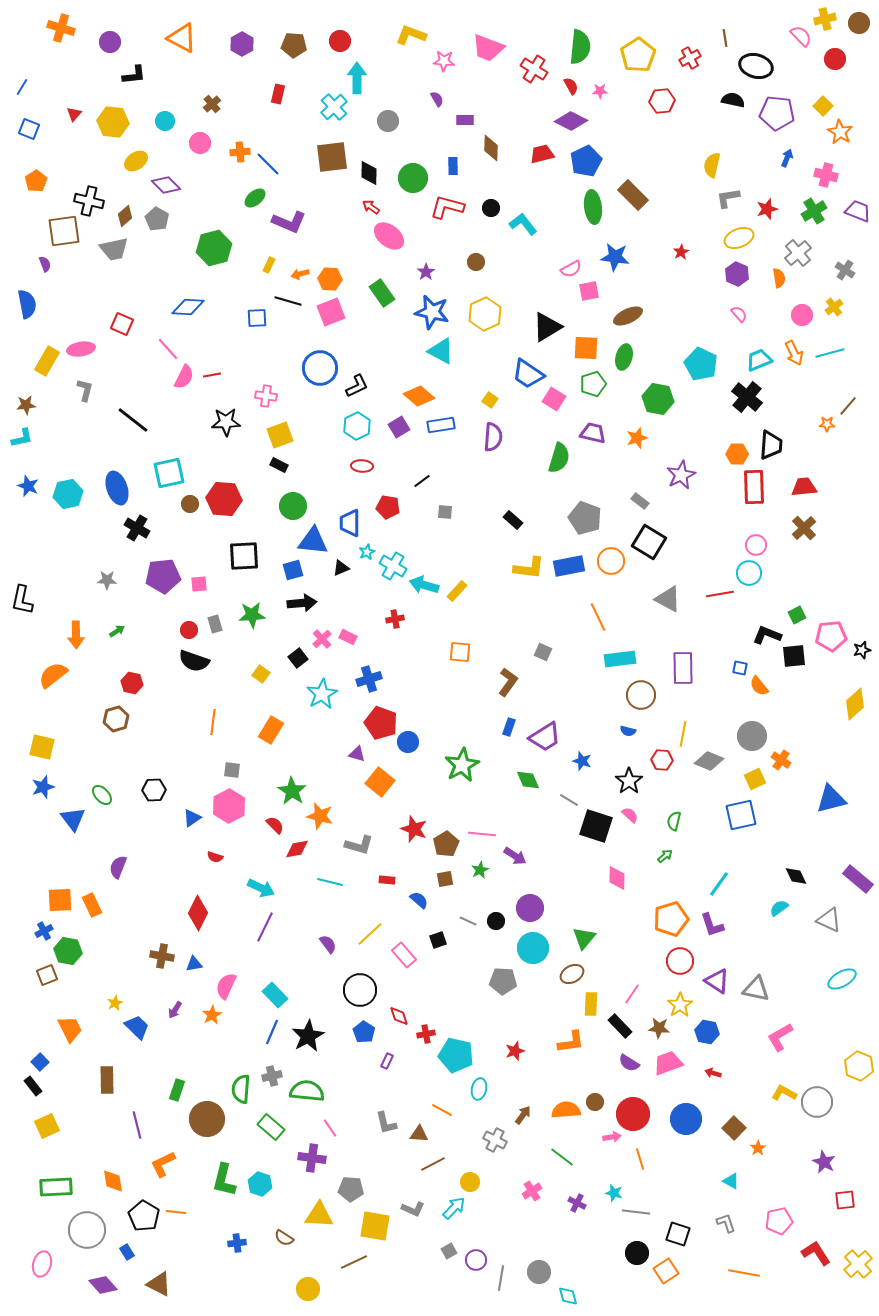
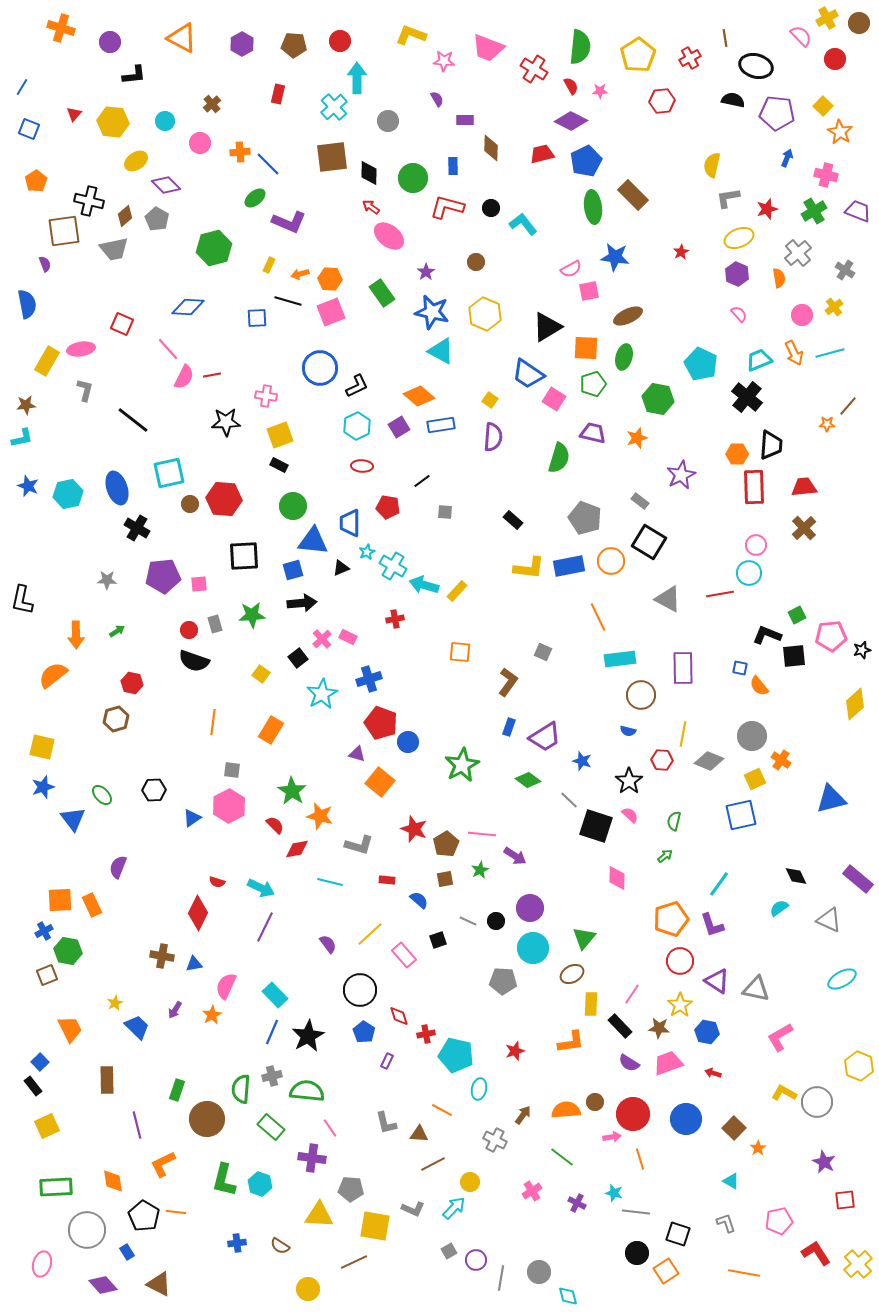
yellow cross at (825, 19): moved 2 px right, 1 px up; rotated 15 degrees counterclockwise
yellow hexagon at (485, 314): rotated 12 degrees counterclockwise
green diamond at (528, 780): rotated 30 degrees counterclockwise
gray line at (569, 800): rotated 12 degrees clockwise
red semicircle at (215, 857): moved 2 px right, 25 px down
brown semicircle at (284, 1238): moved 4 px left, 8 px down
